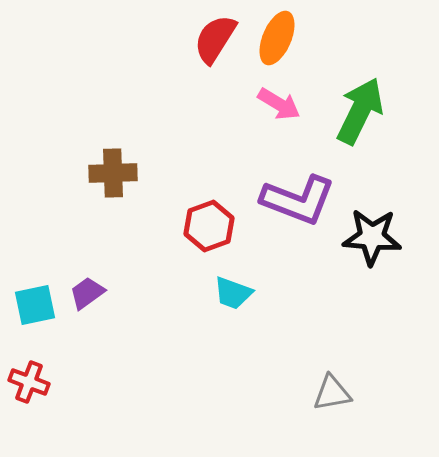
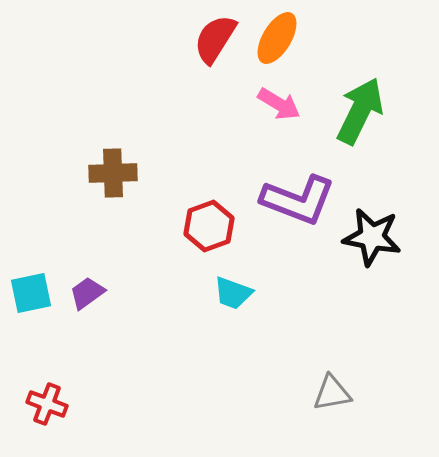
orange ellipse: rotated 8 degrees clockwise
black star: rotated 6 degrees clockwise
cyan square: moved 4 px left, 12 px up
red cross: moved 18 px right, 22 px down
